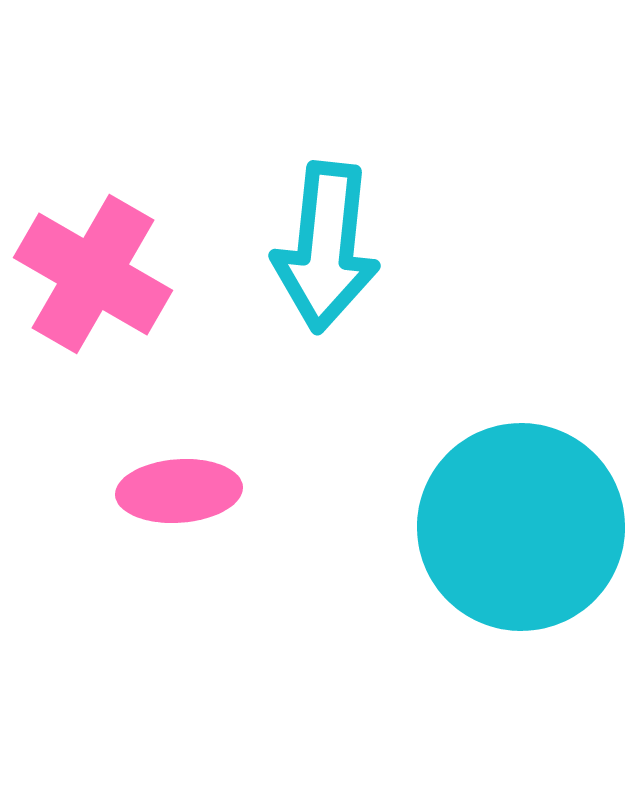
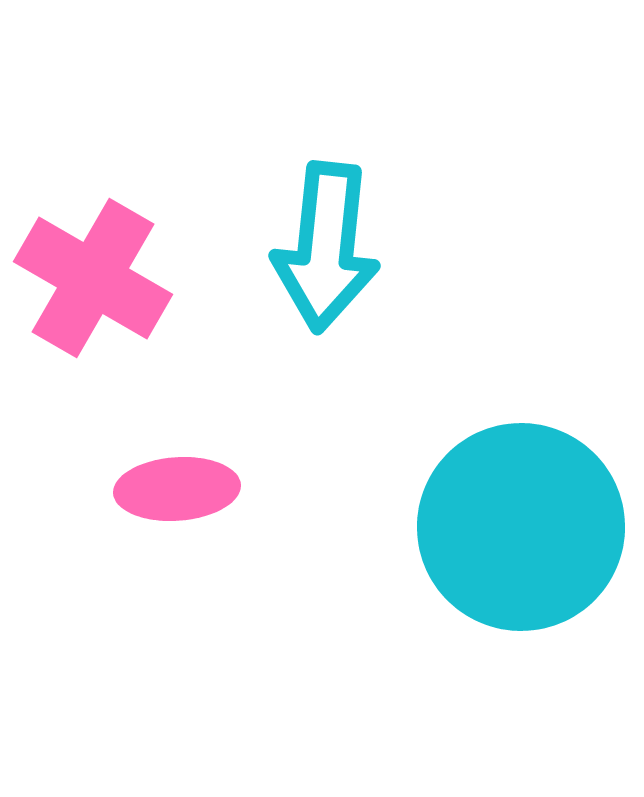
pink cross: moved 4 px down
pink ellipse: moved 2 px left, 2 px up
